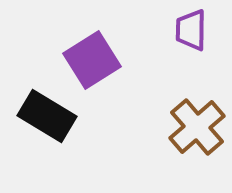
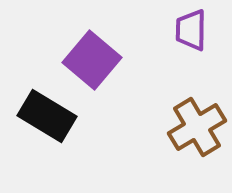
purple square: rotated 18 degrees counterclockwise
brown cross: rotated 10 degrees clockwise
